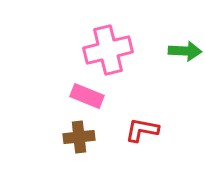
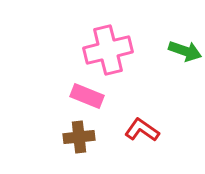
green arrow: rotated 16 degrees clockwise
red L-shape: rotated 24 degrees clockwise
